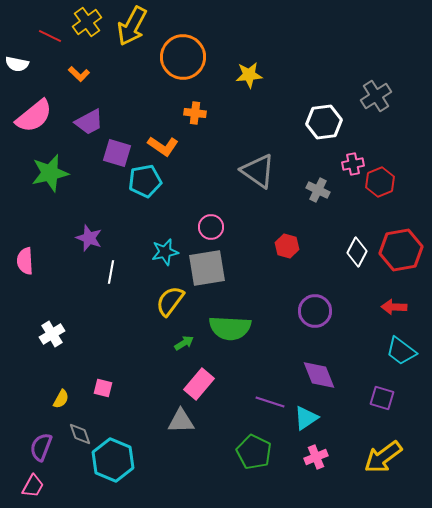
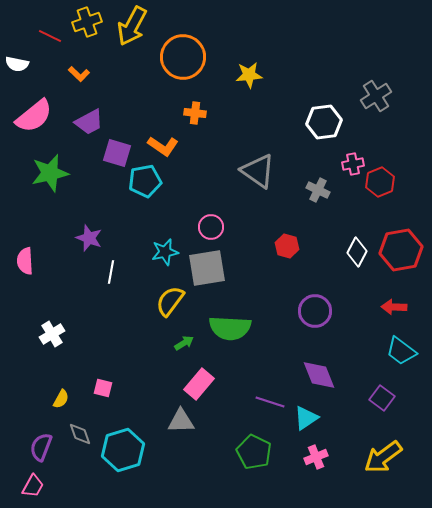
yellow cross at (87, 22): rotated 16 degrees clockwise
purple square at (382, 398): rotated 20 degrees clockwise
cyan hexagon at (113, 460): moved 10 px right, 10 px up; rotated 21 degrees clockwise
